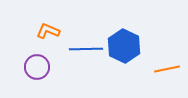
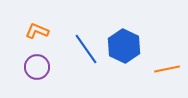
orange L-shape: moved 11 px left
blue line: rotated 56 degrees clockwise
